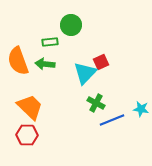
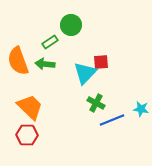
green rectangle: rotated 28 degrees counterclockwise
red square: rotated 21 degrees clockwise
